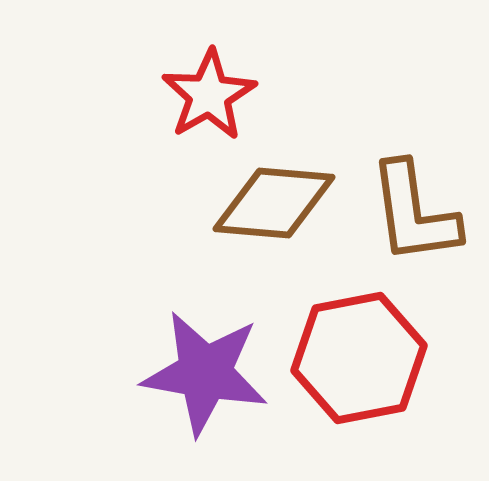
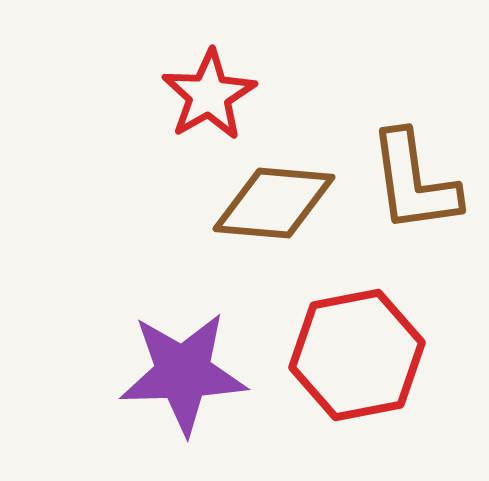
brown L-shape: moved 31 px up
red hexagon: moved 2 px left, 3 px up
purple star: moved 22 px left; rotated 12 degrees counterclockwise
